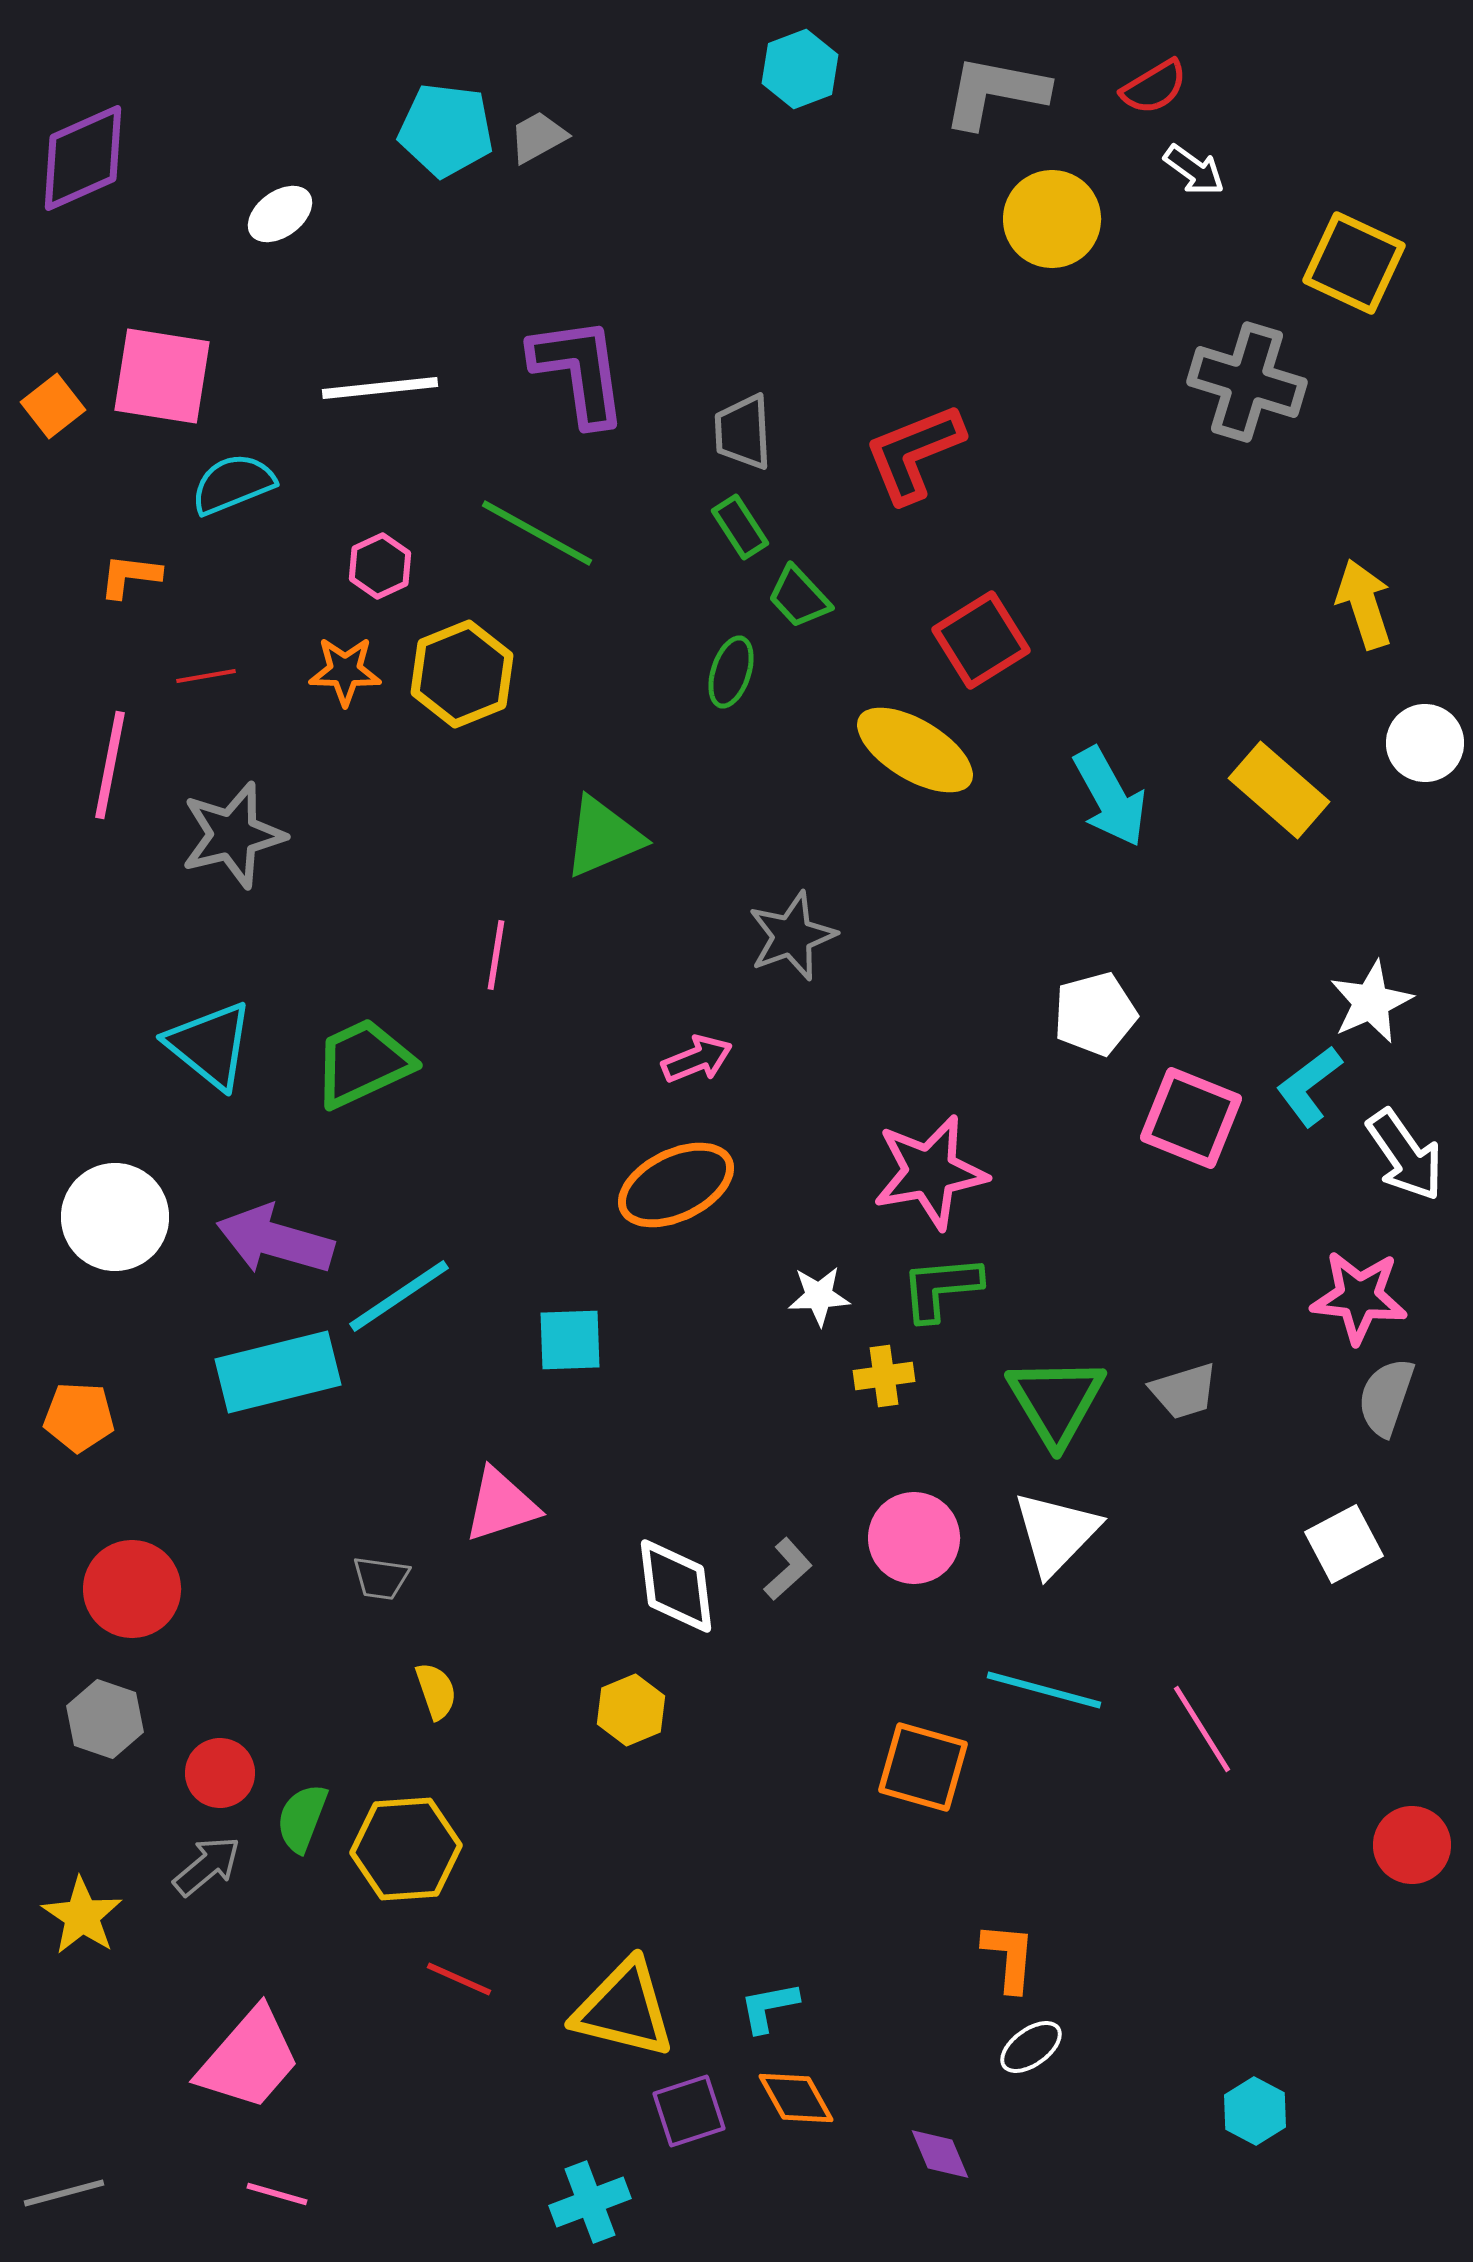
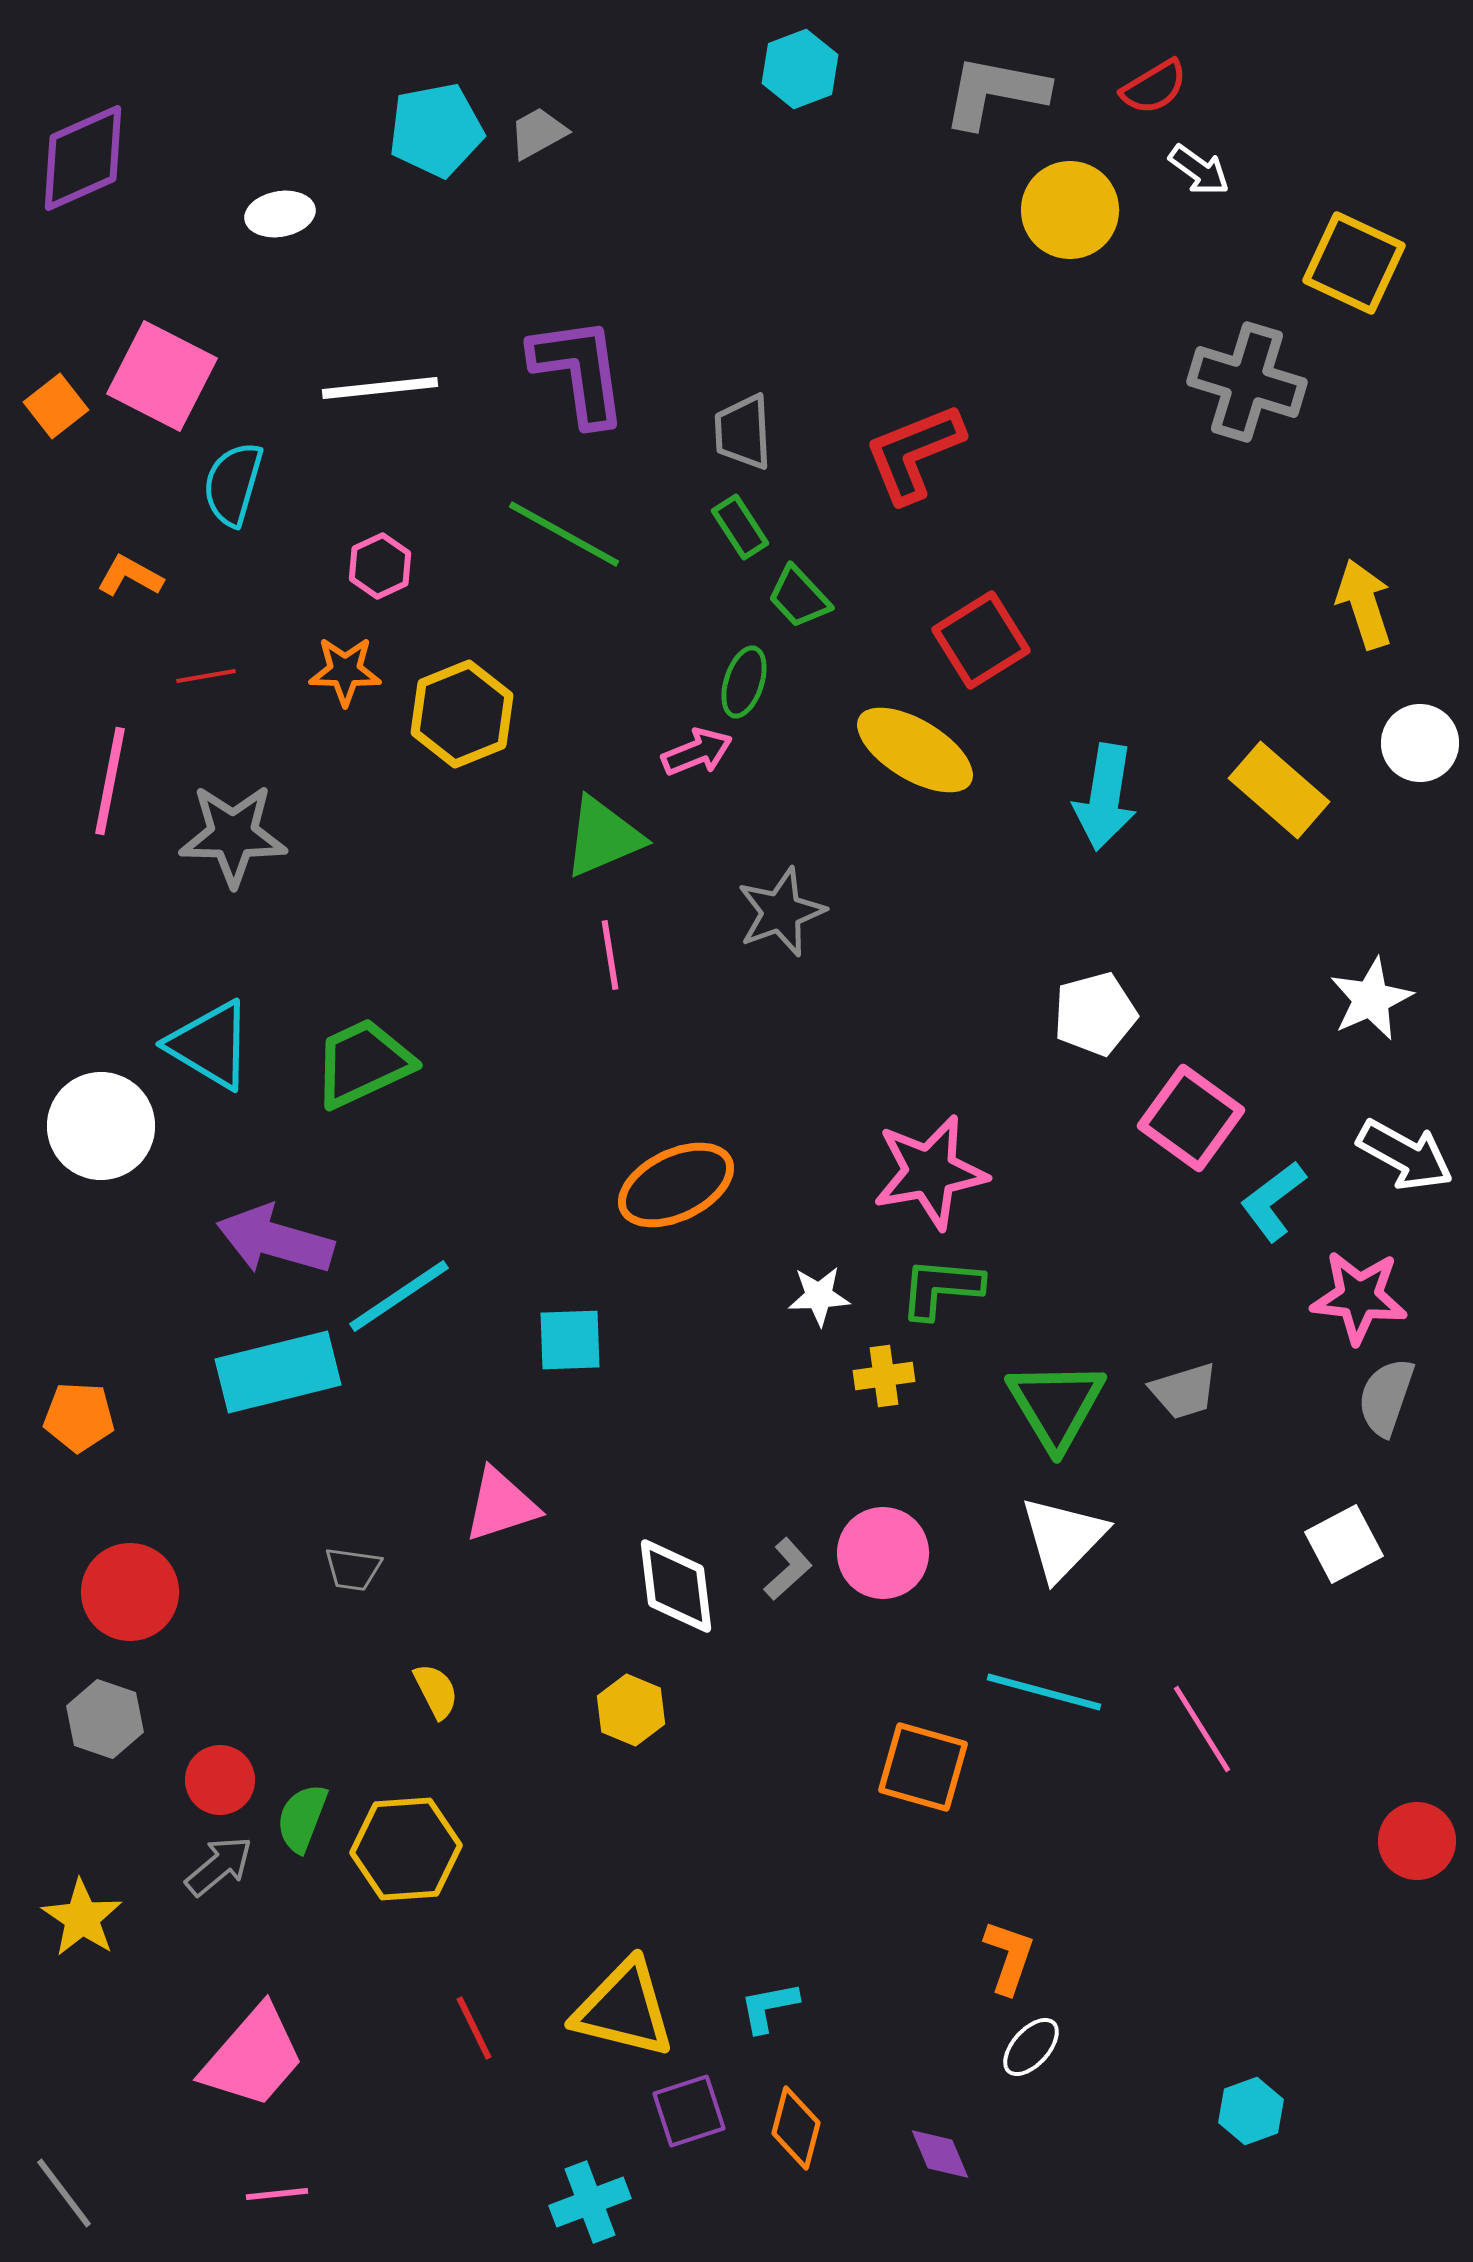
cyan pentagon at (446, 130): moved 10 px left; rotated 18 degrees counterclockwise
gray trapezoid at (538, 137): moved 4 px up
white arrow at (1194, 170): moved 5 px right
white ellipse at (280, 214): rotated 26 degrees clockwise
yellow circle at (1052, 219): moved 18 px right, 9 px up
pink square at (162, 376): rotated 18 degrees clockwise
orange square at (53, 406): moved 3 px right
cyan semicircle at (233, 484): rotated 52 degrees counterclockwise
green line at (537, 533): moved 27 px right, 1 px down
orange L-shape at (130, 576): rotated 22 degrees clockwise
green ellipse at (731, 672): moved 13 px right, 10 px down
yellow hexagon at (462, 674): moved 40 px down
white circle at (1425, 743): moved 5 px left
pink line at (110, 765): moved 16 px down
cyan arrow at (1110, 797): moved 5 px left; rotated 38 degrees clockwise
gray star at (233, 835): rotated 15 degrees clockwise
gray star at (792, 936): moved 11 px left, 24 px up
pink line at (496, 955): moved 114 px right; rotated 18 degrees counterclockwise
white star at (1371, 1002): moved 3 px up
cyan triangle at (210, 1045): rotated 8 degrees counterclockwise
pink arrow at (697, 1059): moved 307 px up
cyan L-shape at (1309, 1086): moved 36 px left, 115 px down
pink square at (1191, 1118): rotated 14 degrees clockwise
white arrow at (1405, 1155): rotated 26 degrees counterclockwise
white circle at (115, 1217): moved 14 px left, 91 px up
green L-shape at (941, 1288): rotated 10 degrees clockwise
green triangle at (1056, 1401): moved 4 px down
white triangle at (1056, 1533): moved 7 px right, 5 px down
pink circle at (914, 1538): moved 31 px left, 15 px down
gray trapezoid at (381, 1578): moved 28 px left, 9 px up
red circle at (132, 1589): moved 2 px left, 3 px down
cyan line at (1044, 1690): moved 2 px down
yellow semicircle at (436, 1691): rotated 8 degrees counterclockwise
yellow hexagon at (631, 1710): rotated 14 degrees counterclockwise
red circle at (220, 1773): moved 7 px down
red circle at (1412, 1845): moved 5 px right, 4 px up
gray arrow at (207, 1866): moved 12 px right
yellow star at (82, 1916): moved 2 px down
orange L-shape at (1009, 1957): rotated 14 degrees clockwise
red line at (459, 1979): moved 15 px right, 49 px down; rotated 40 degrees clockwise
white ellipse at (1031, 2047): rotated 12 degrees counterclockwise
pink trapezoid at (249, 2059): moved 4 px right, 2 px up
orange diamond at (796, 2098): moved 30 px down; rotated 44 degrees clockwise
cyan hexagon at (1255, 2111): moved 4 px left; rotated 12 degrees clockwise
gray line at (64, 2193): rotated 68 degrees clockwise
pink line at (277, 2194): rotated 22 degrees counterclockwise
